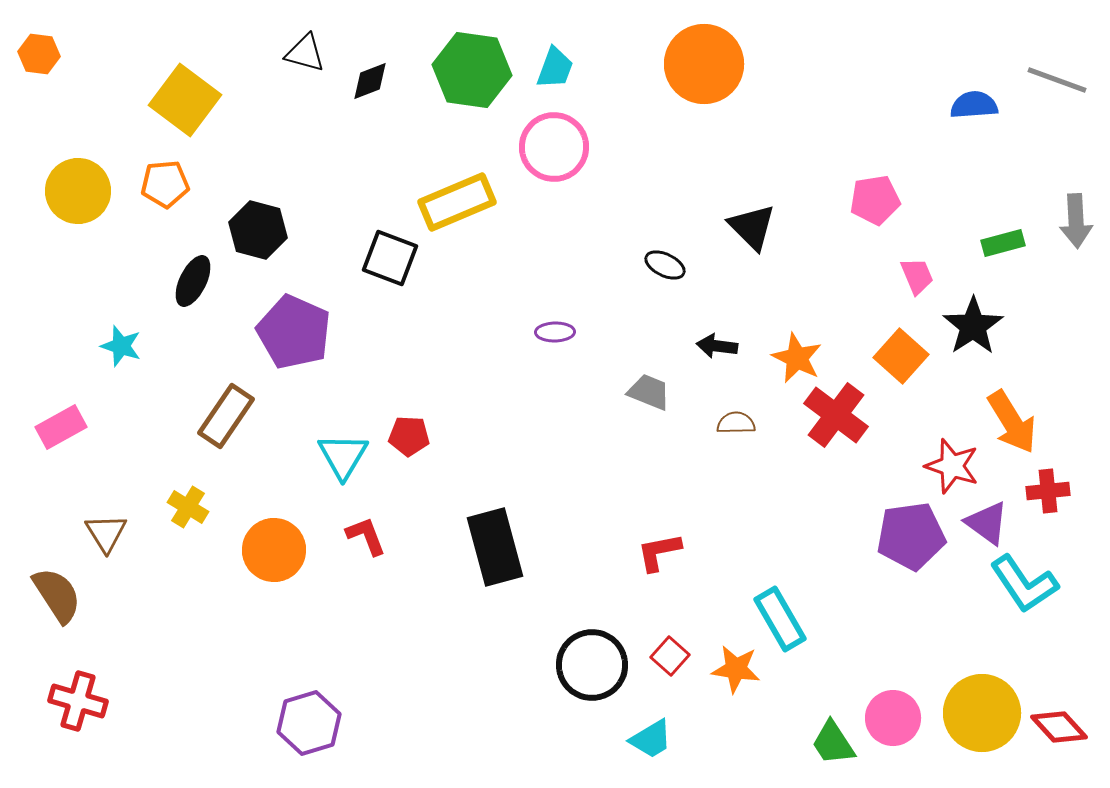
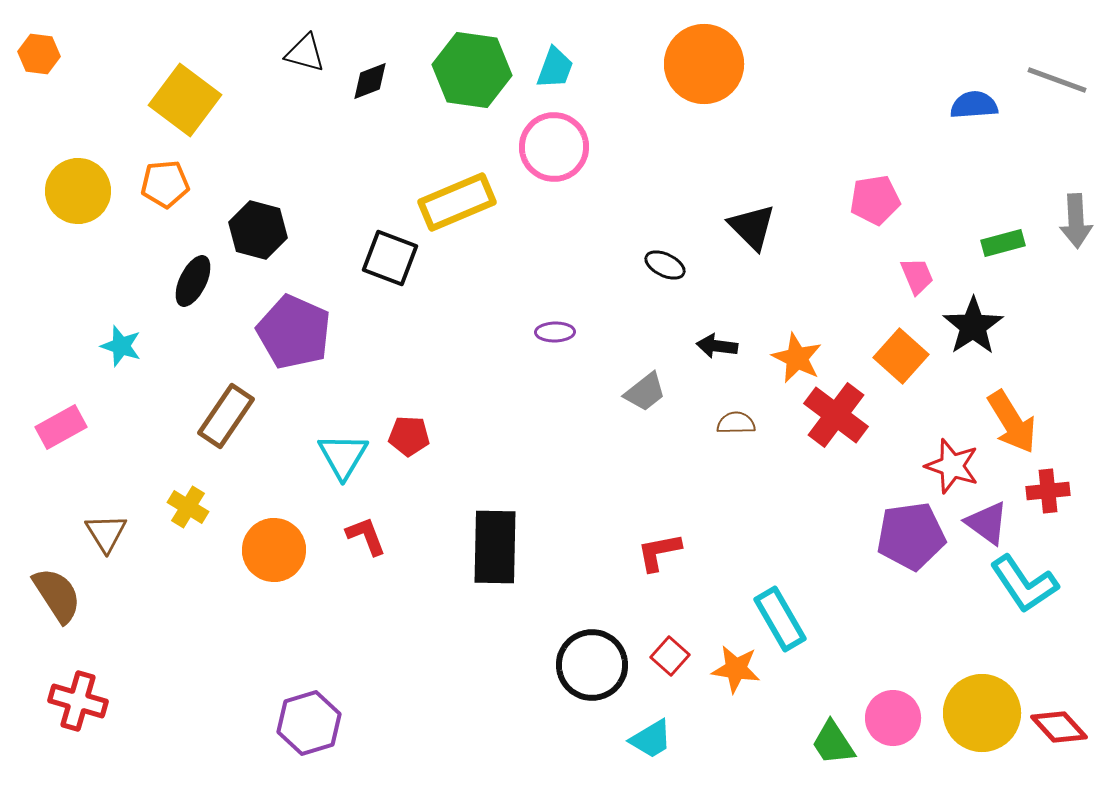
gray trapezoid at (649, 392): moved 4 px left; rotated 120 degrees clockwise
black rectangle at (495, 547): rotated 16 degrees clockwise
